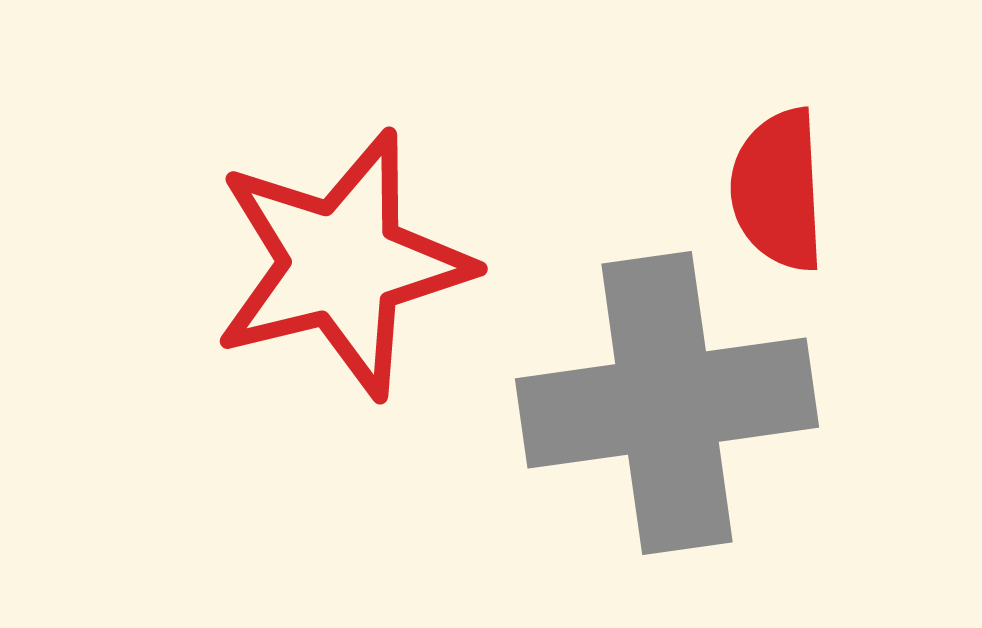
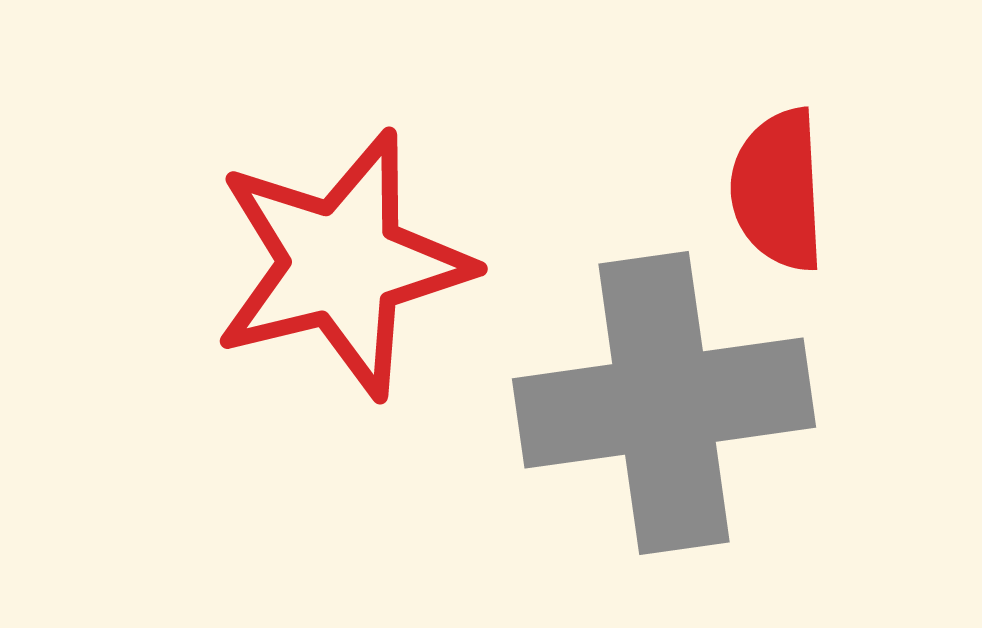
gray cross: moved 3 px left
